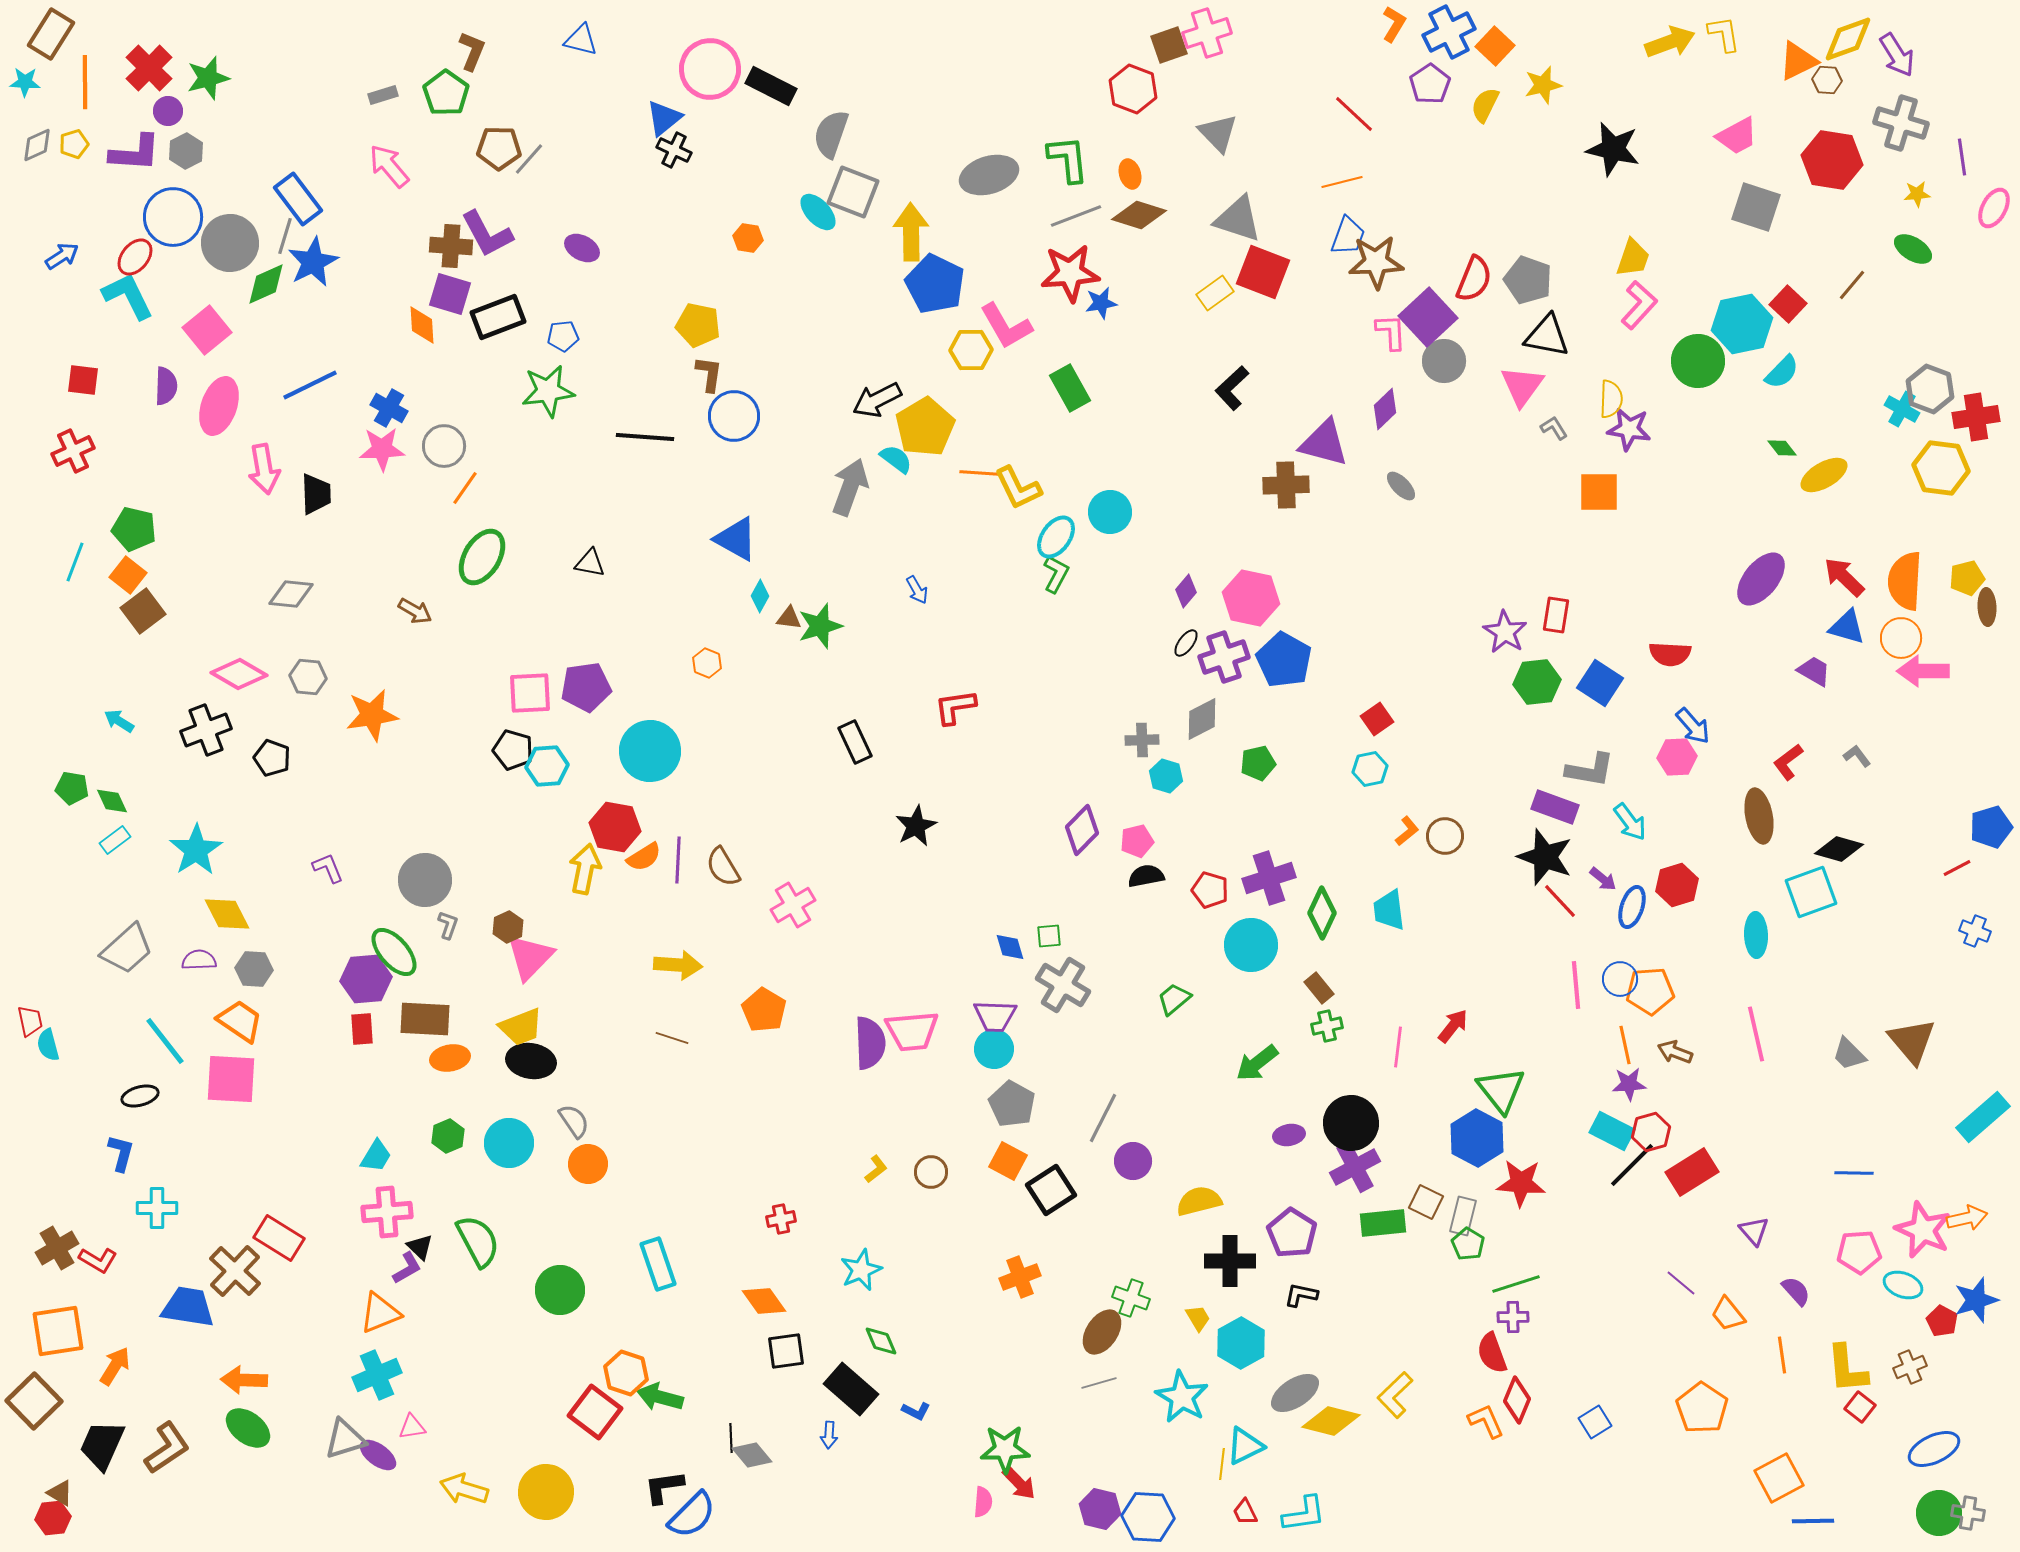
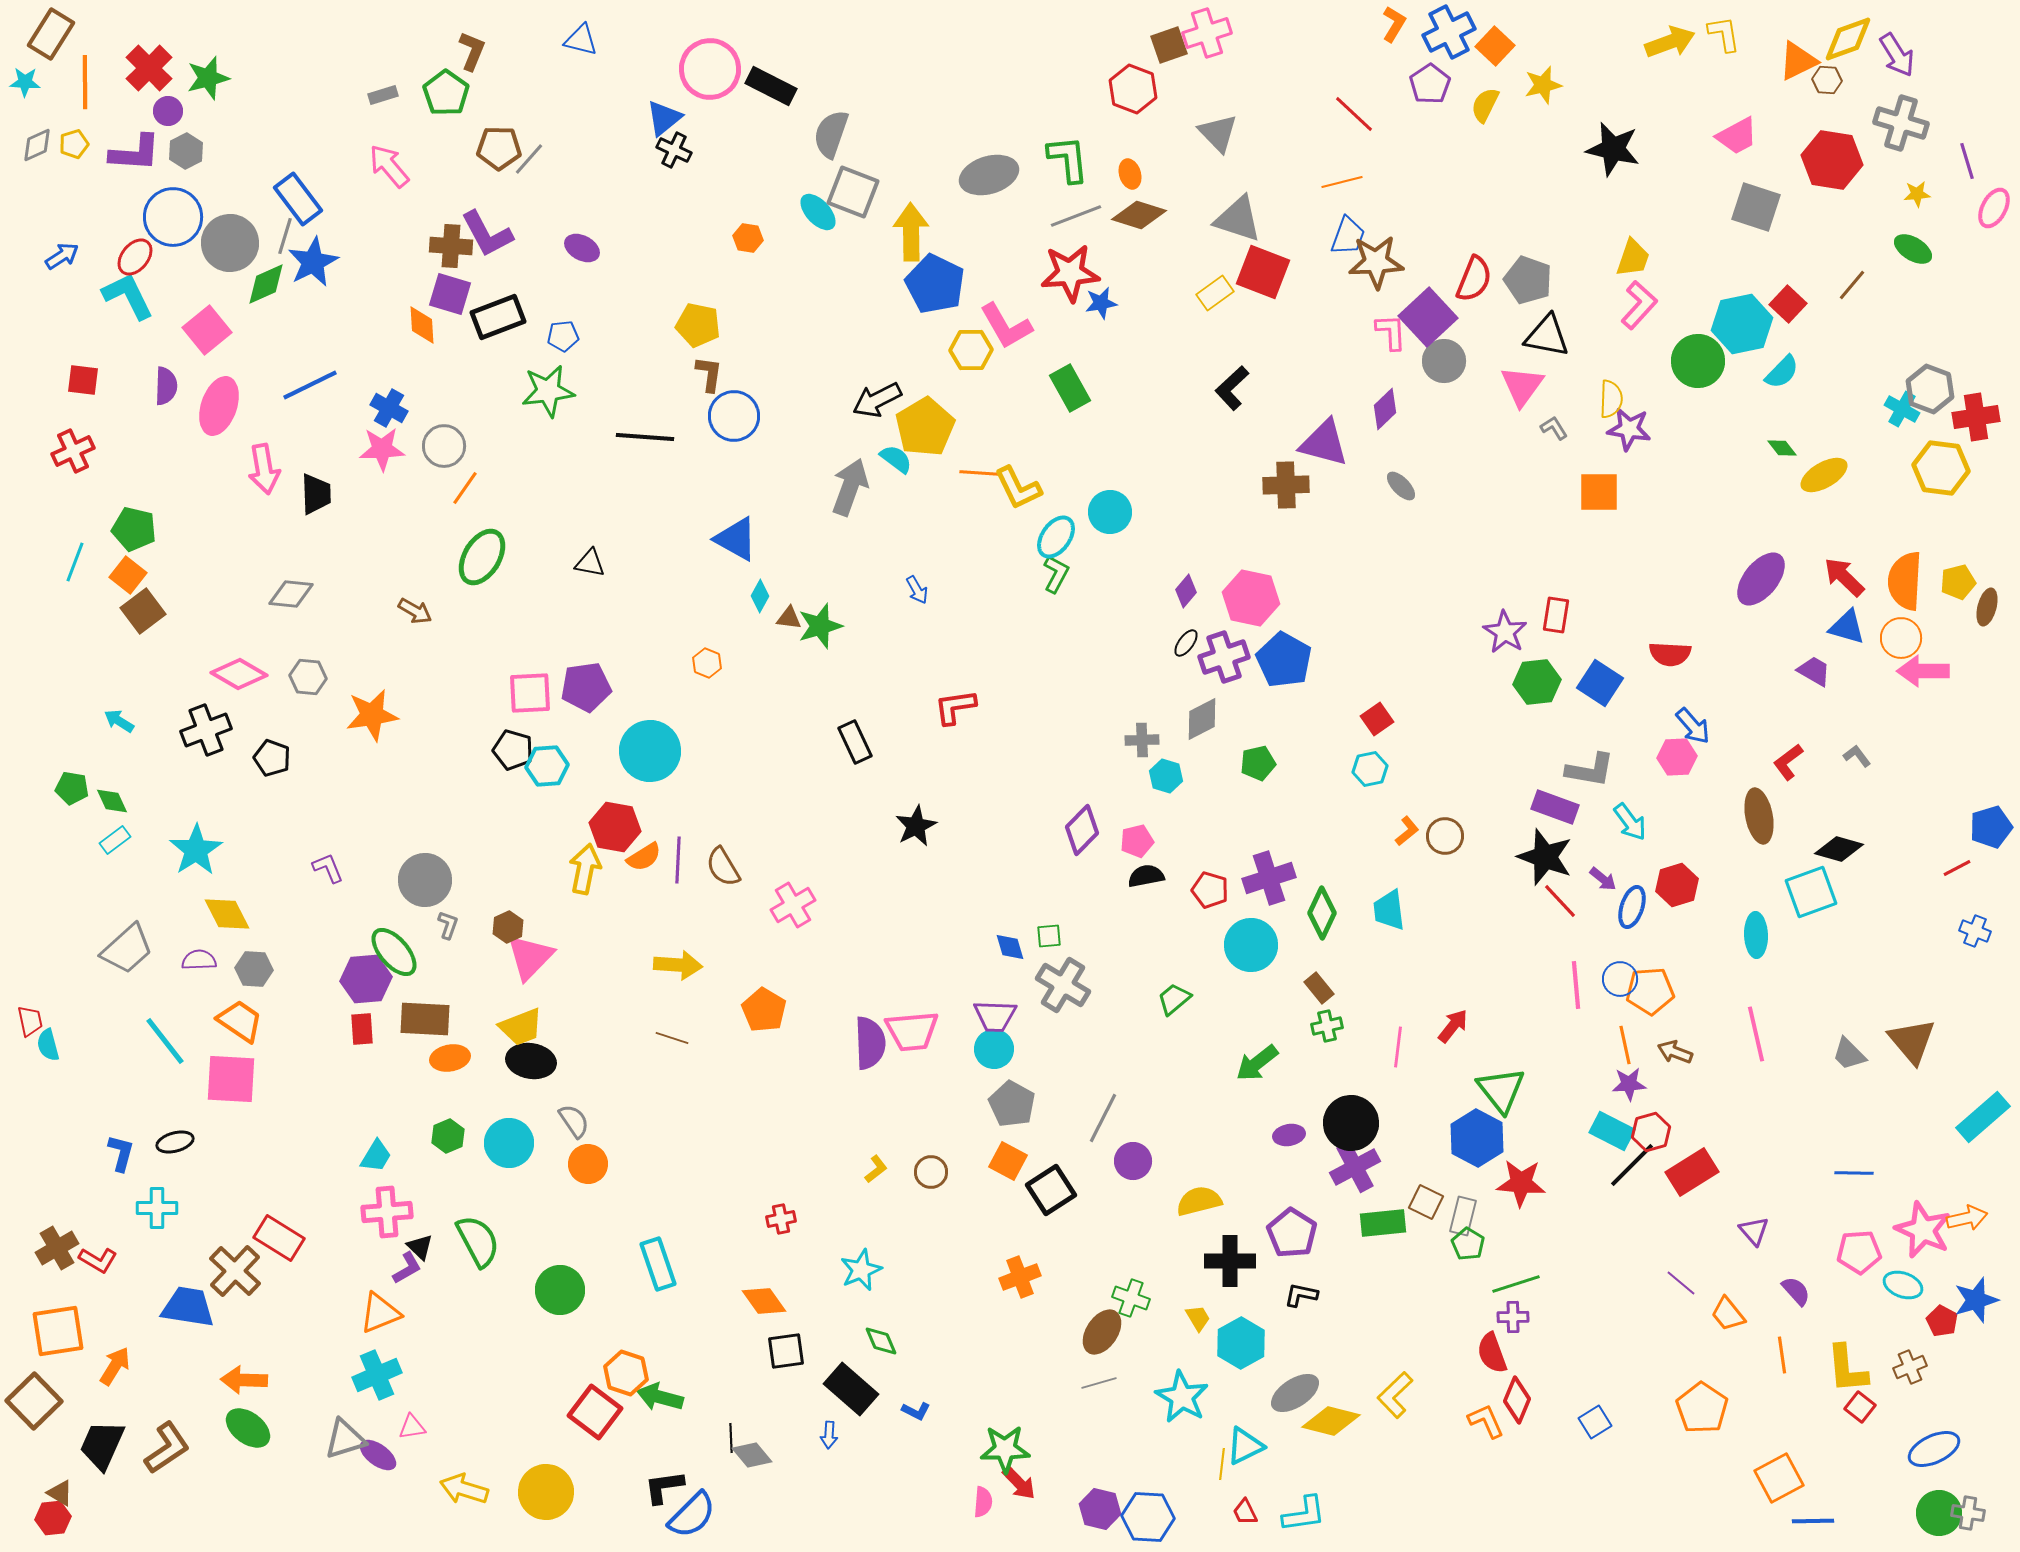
purple line at (1962, 157): moved 5 px right, 4 px down; rotated 9 degrees counterclockwise
yellow pentagon at (1967, 578): moved 9 px left, 4 px down
brown ellipse at (1987, 607): rotated 18 degrees clockwise
black ellipse at (140, 1096): moved 35 px right, 46 px down
